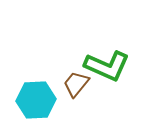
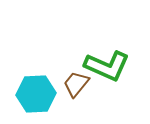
cyan hexagon: moved 6 px up
